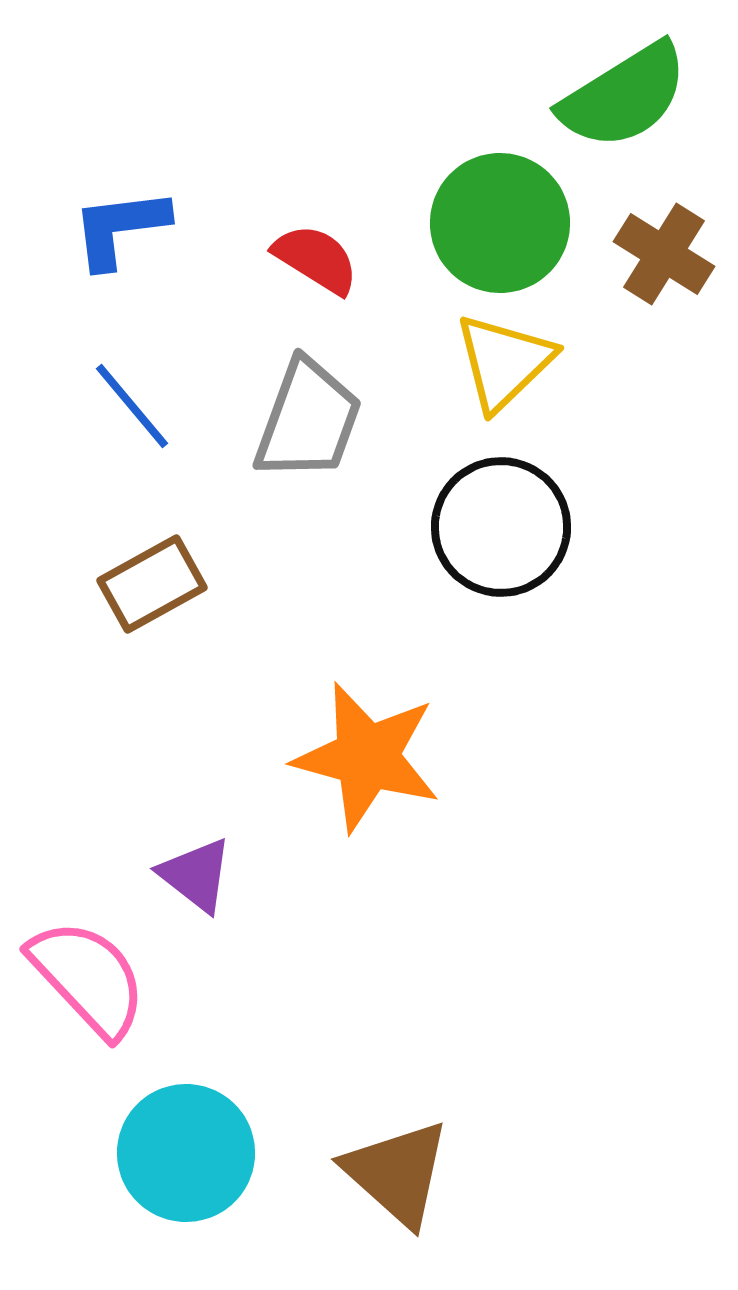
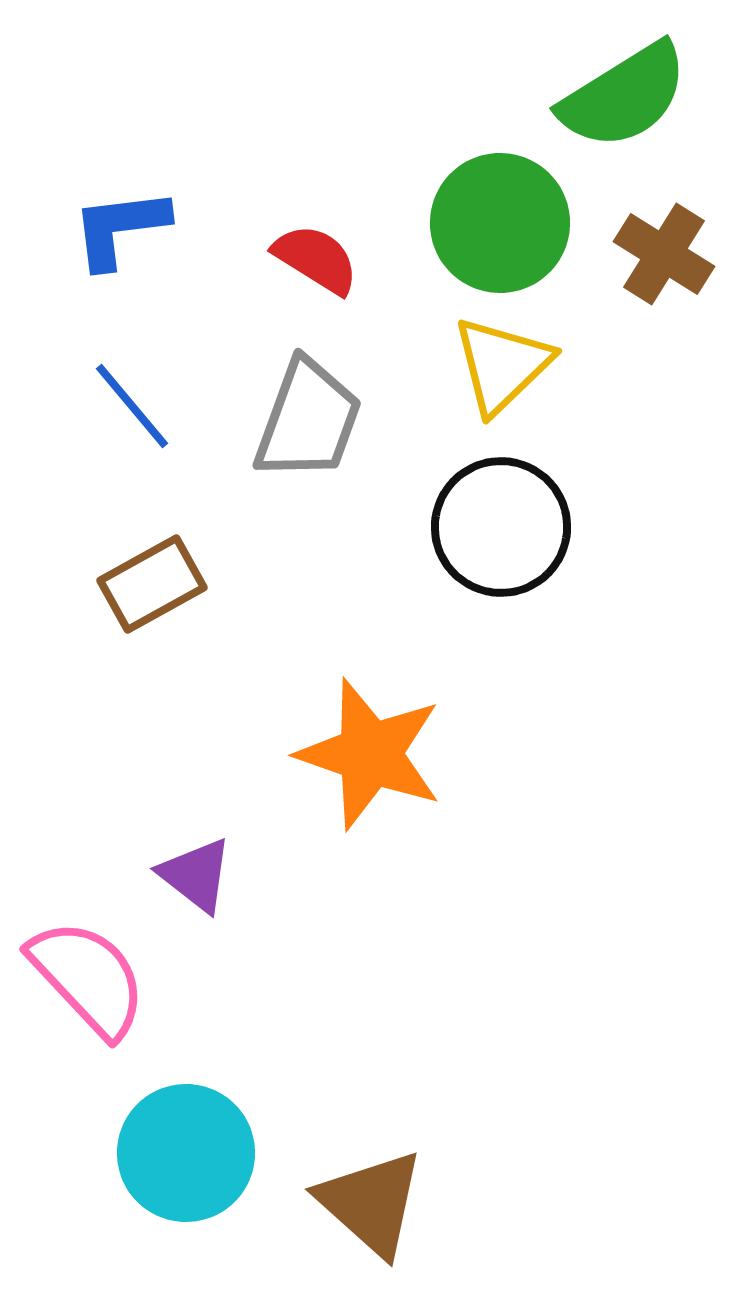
yellow triangle: moved 2 px left, 3 px down
orange star: moved 3 px right, 3 px up; rotated 4 degrees clockwise
brown triangle: moved 26 px left, 30 px down
